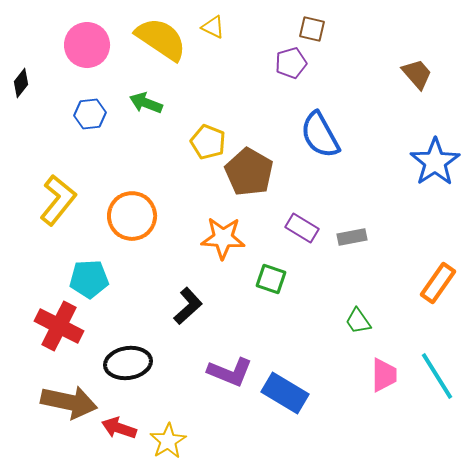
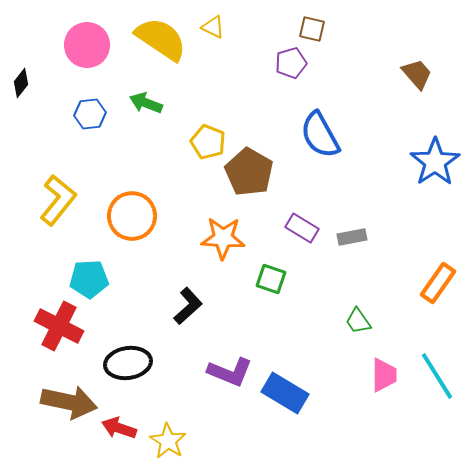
yellow star: rotated 9 degrees counterclockwise
